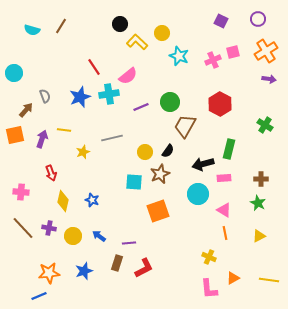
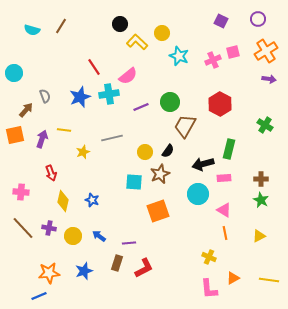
green star at (258, 203): moved 3 px right, 3 px up
